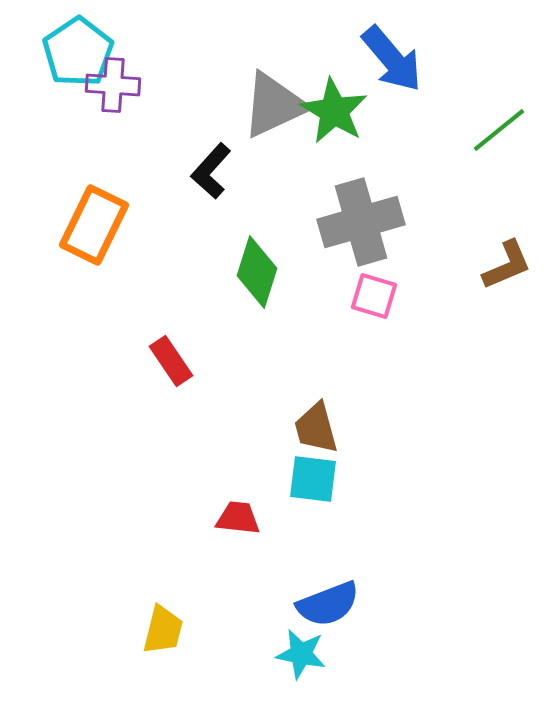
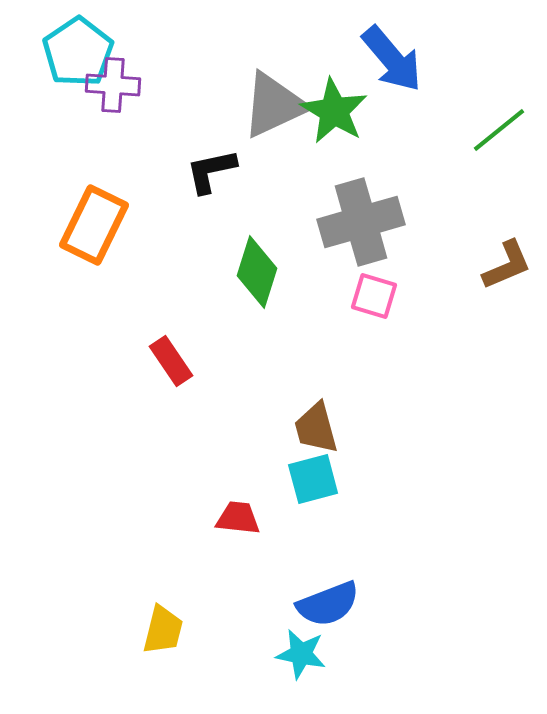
black L-shape: rotated 36 degrees clockwise
cyan square: rotated 22 degrees counterclockwise
